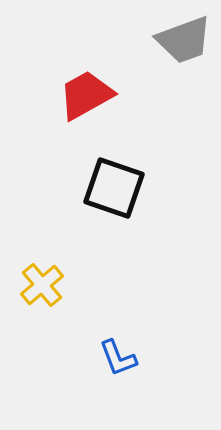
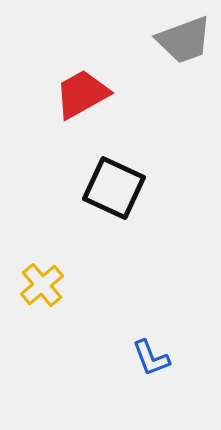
red trapezoid: moved 4 px left, 1 px up
black square: rotated 6 degrees clockwise
blue L-shape: moved 33 px right
